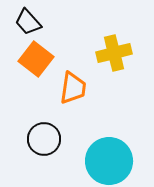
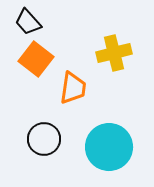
cyan circle: moved 14 px up
